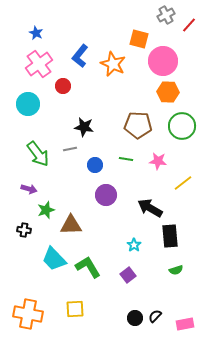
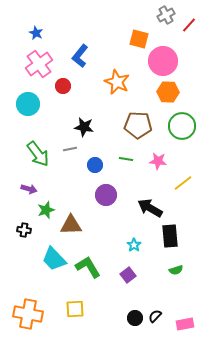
orange star: moved 4 px right, 18 px down
